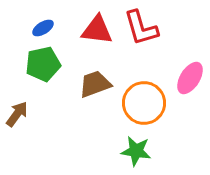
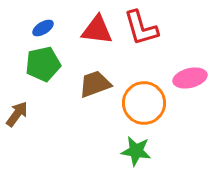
pink ellipse: rotated 44 degrees clockwise
